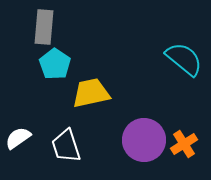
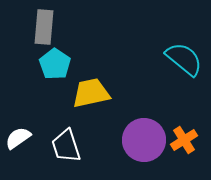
orange cross: moved 4 px up
